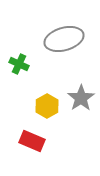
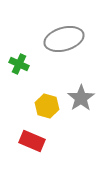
yellow hexagon: rotated 15 degrees counterclockwise
